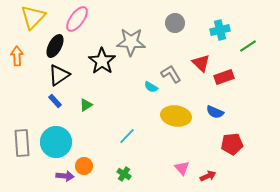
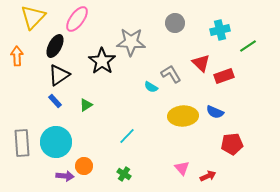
red rectangle: moved 1 px up
yellow ellipse: moved 7 px right; rotated 12 degrees counterclockwise
